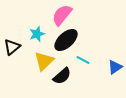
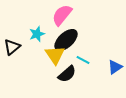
yellow triangle: moved 11 px right, 6 px up; rotated 20 degrees counterclockwise
black semicircle: moved 5 px right, 2 px up
